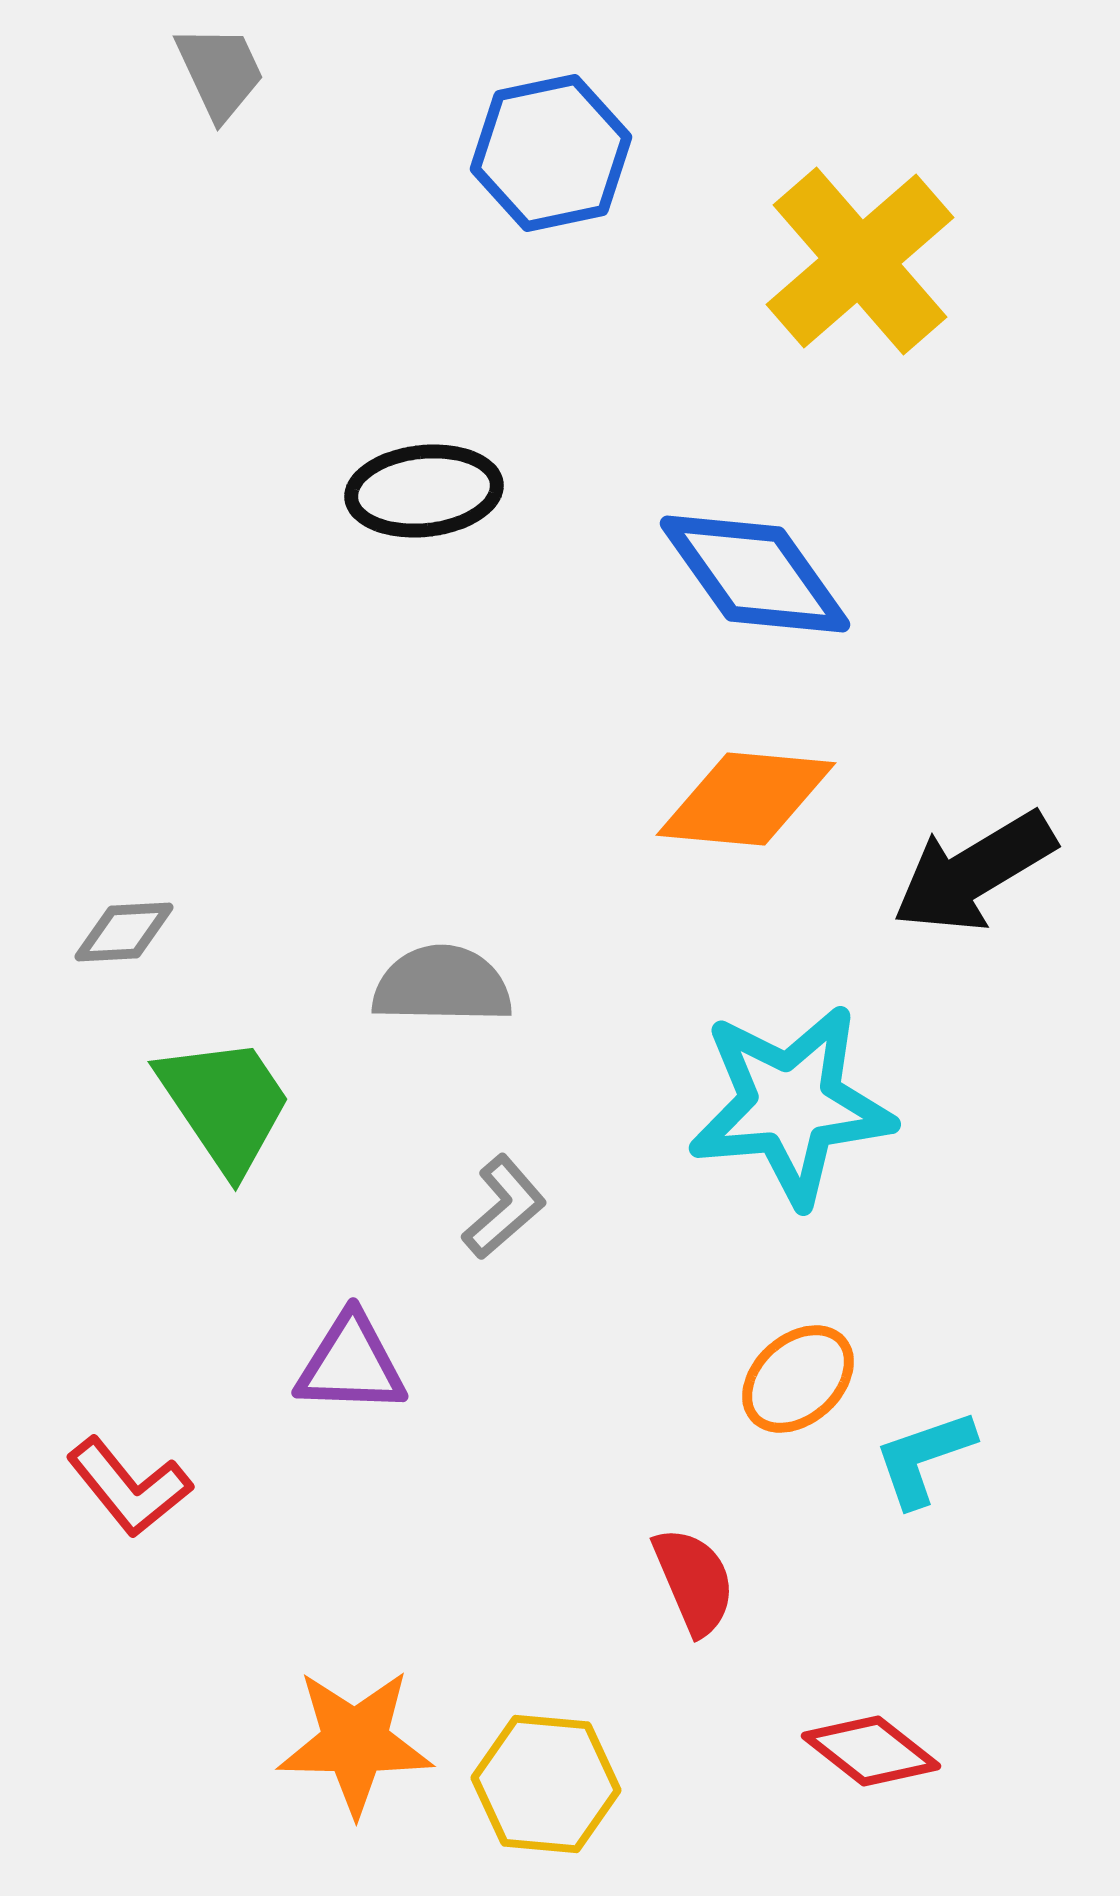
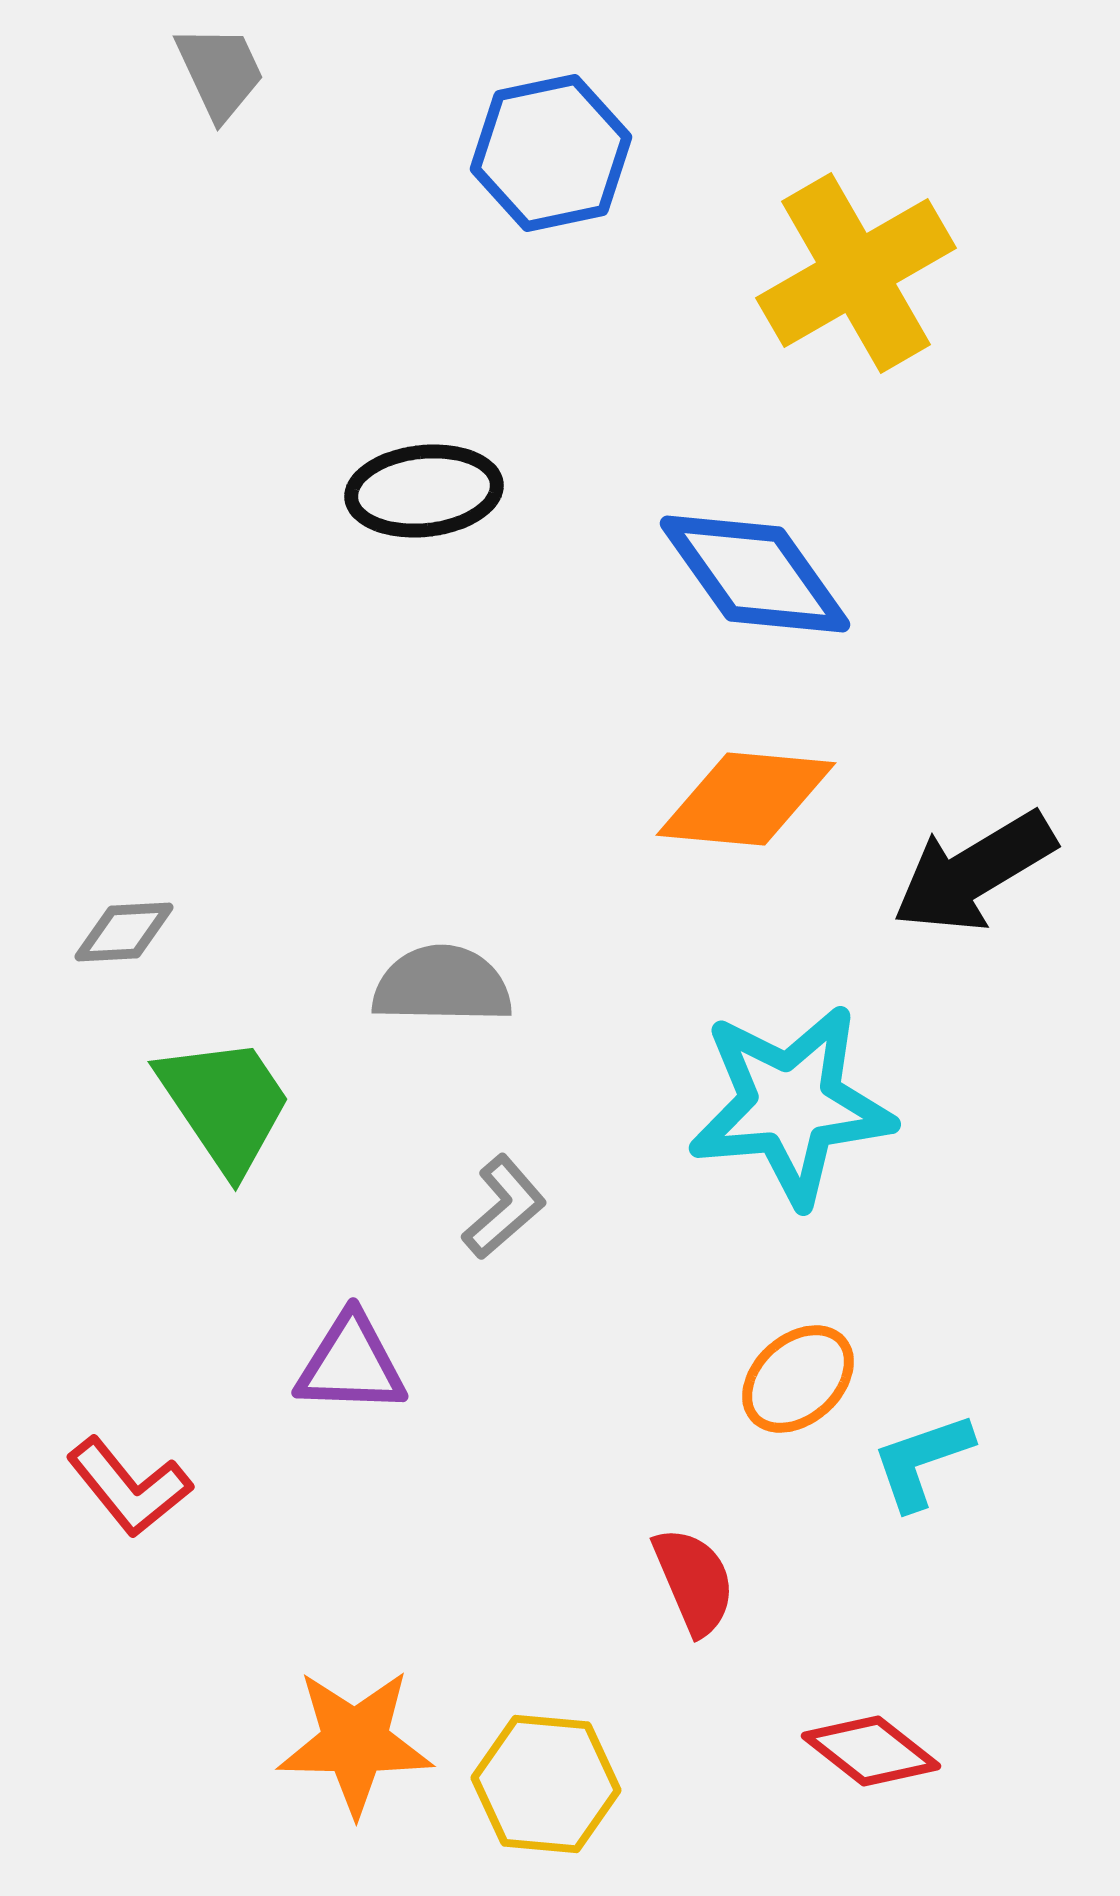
yellow cross: moved 4 px left, 12 px down; rotated 11 degrees clockwise
cyan L-shape: moved 2 px left, 3 px down
